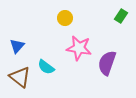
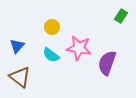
yellow circle: moved 13 px left, 9 px down
cyan semicircle: moved 5 px right, 12 px up
